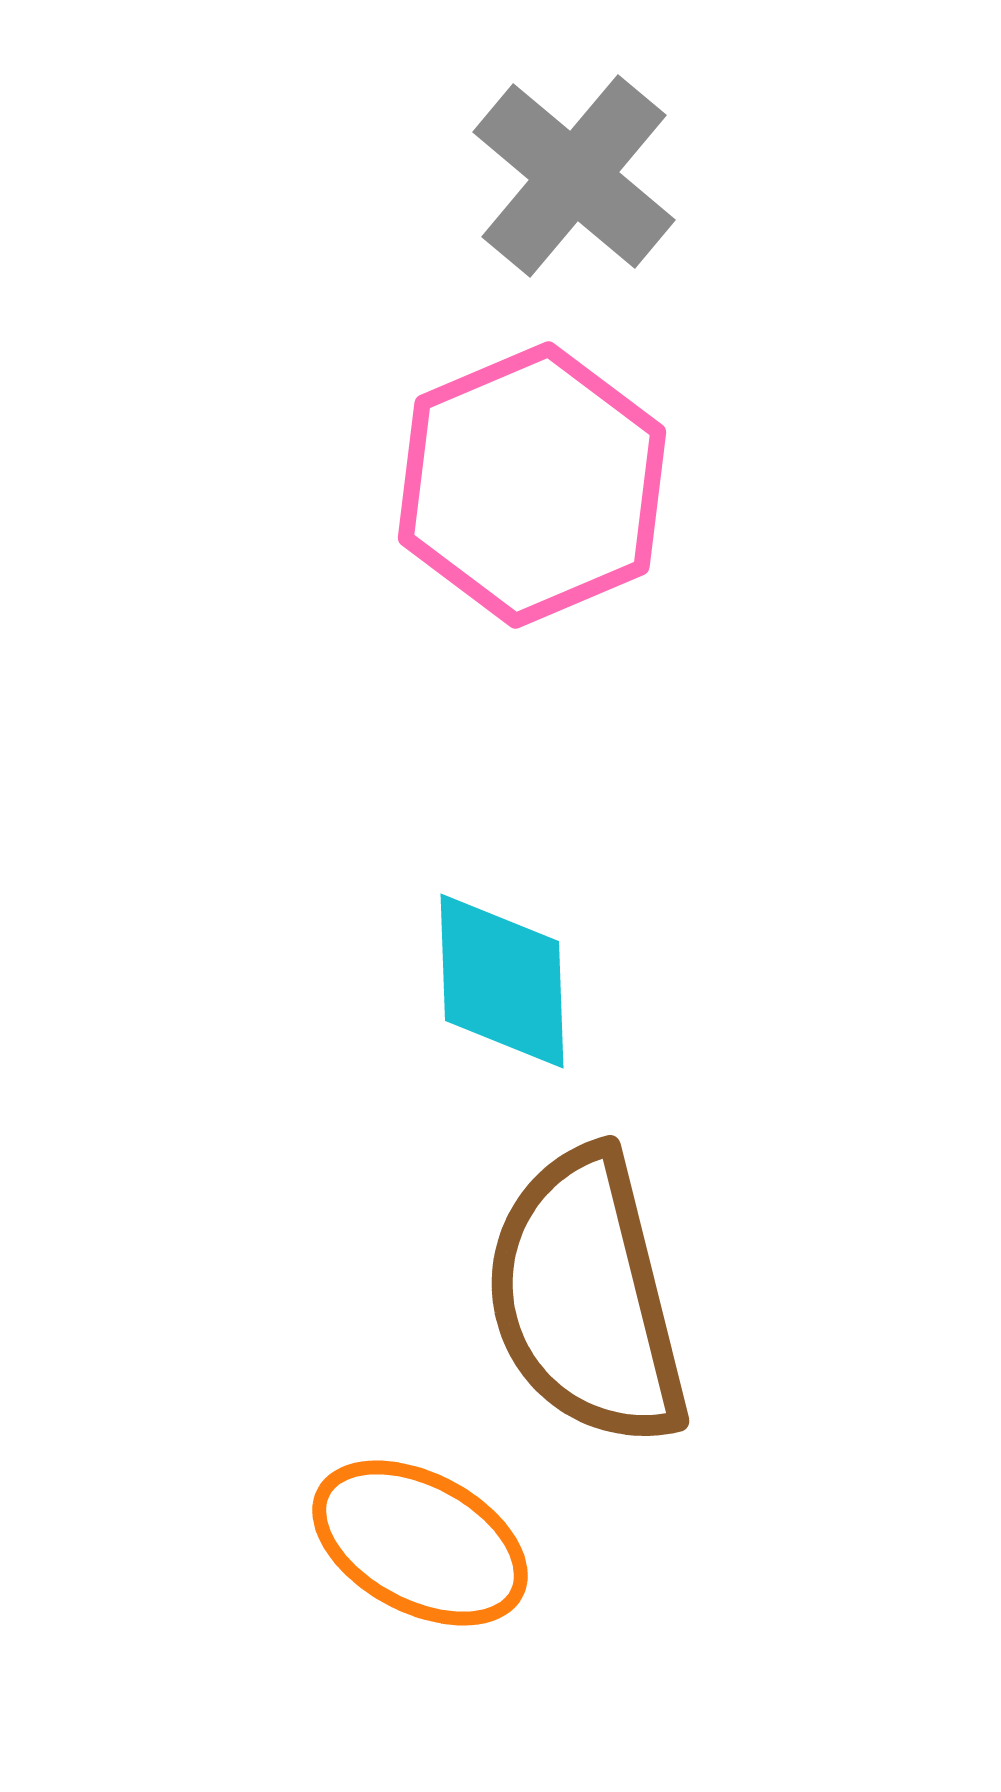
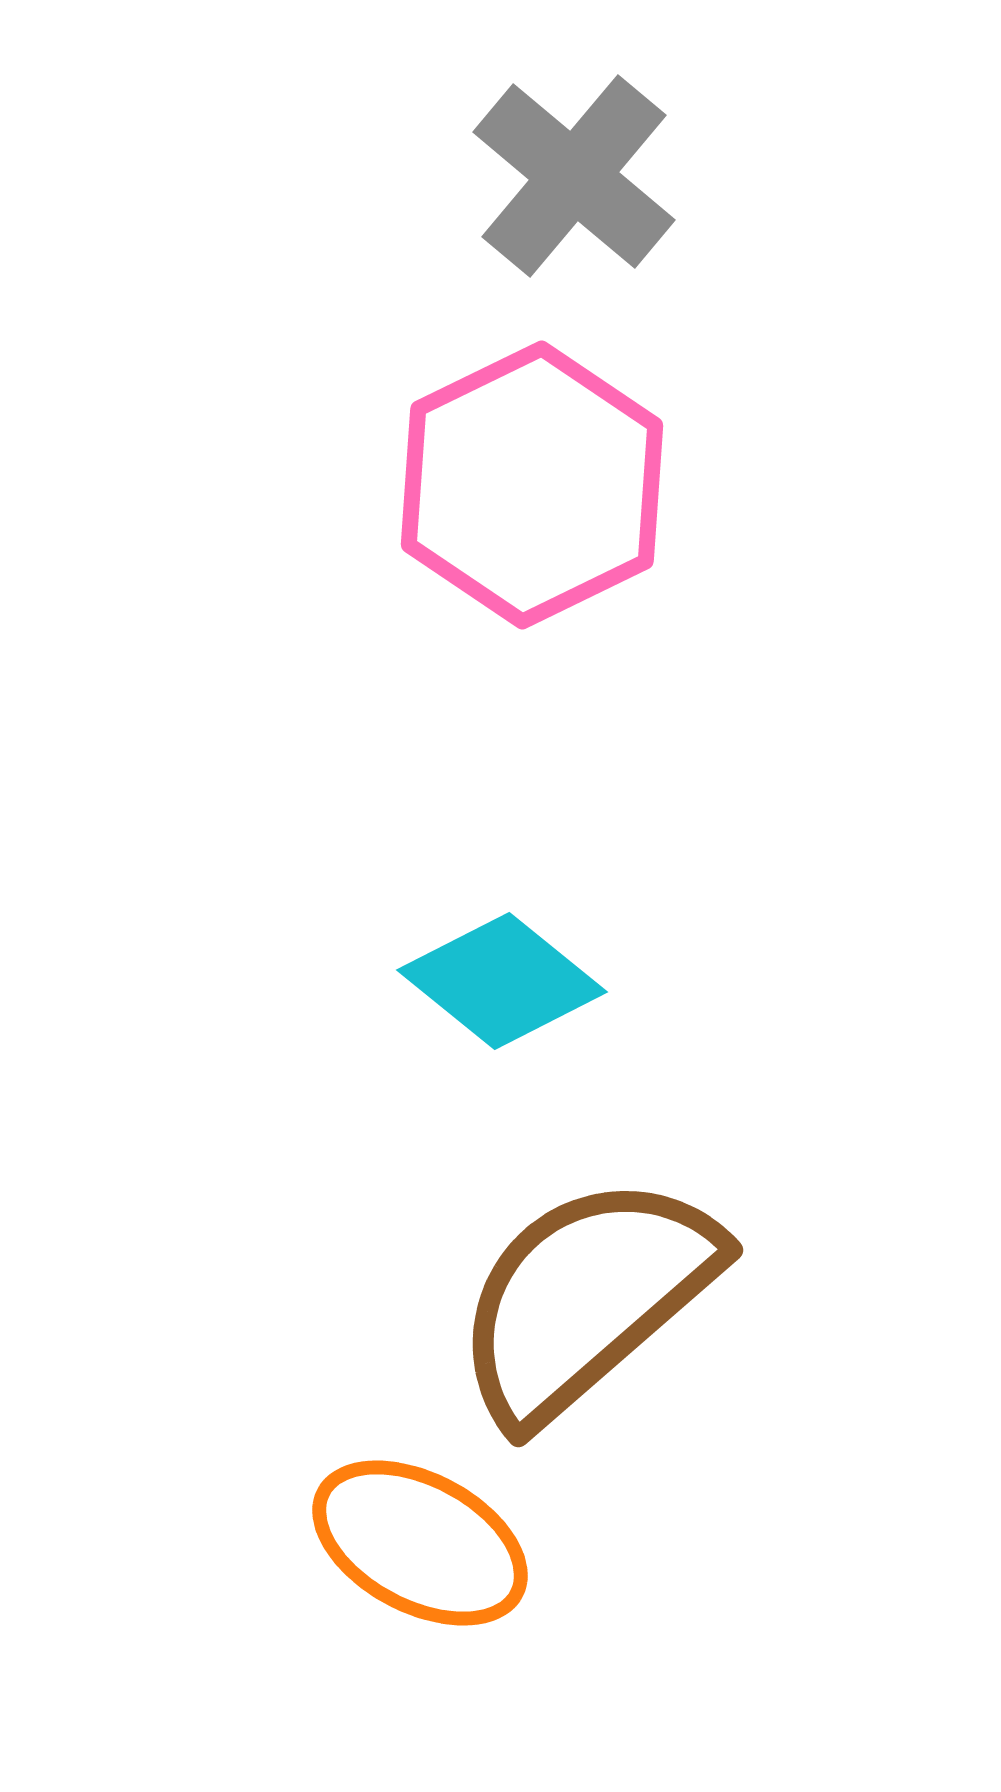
pink hexagon: rotated 3 degrees counterclockwise
cyan diamond: rotated 49 degrees counterclockwise
brown semicircle: rotated 63 degrees clockwise
